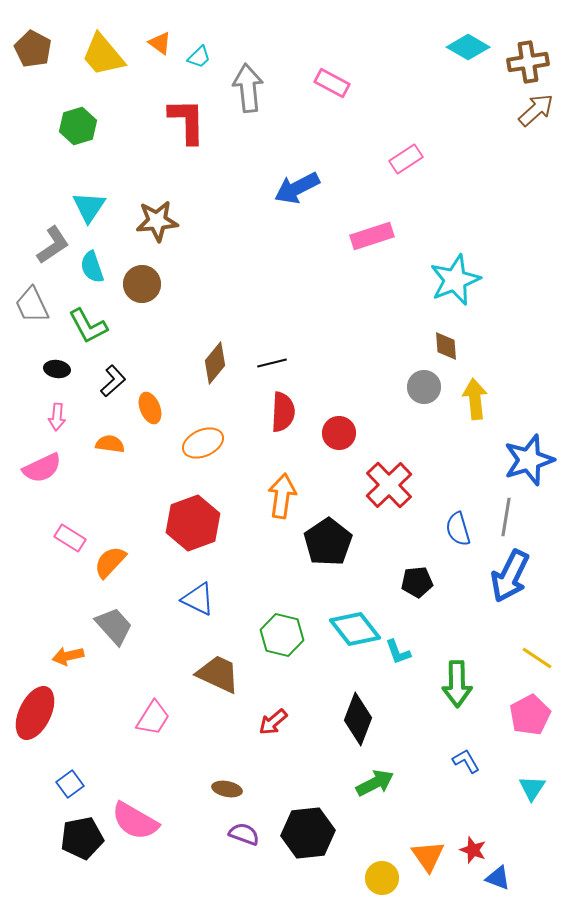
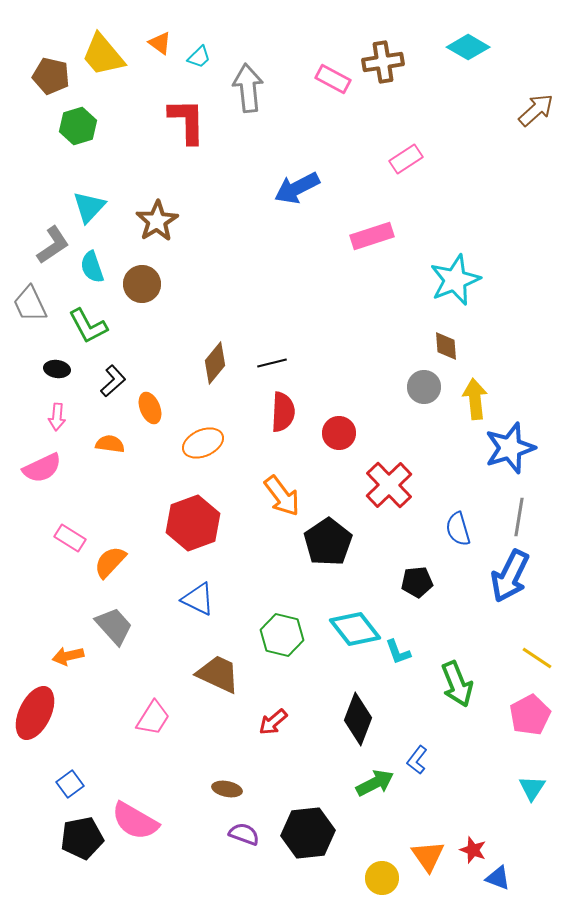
brown pentagon at (33, 49): moved 18 px right, 27 px down; rotated 15 degrees counterclockwise
brown cross at (528, 62): moved 145 px left
pink rectangle at (332, 83): moved 1 px right, 4 px up
cyan triangle at (89, 207): rotated 9 degrees clockwise
brown star at (157, 221): rotated 27 degrees counterclockwise
gray trapezoid at (32, 305): moved 2 px left, 1 px up
blue star at (529, 460): moved 19 px left, 12 px up
orange arrow at (282, 496): rotated 135 degrees clockwise
gray line at (506, 517): moved 13 px right
green arrow at (457, 684): rotated 21 degrees counterclockwise
blue L-shape at (466, 761): moved 49 px left, 1 px up; rotated 112 degrees counterclockwise
